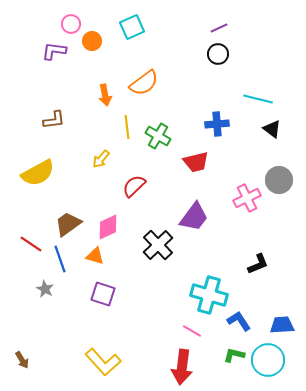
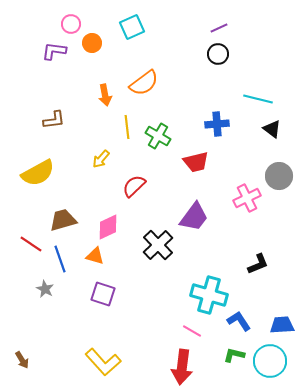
orange circle: moved 2 px down
gray circle: moved 4 px up
brown trapezoid: moved 5 px left, 4 px up; rotated 20 degrees clockwise
cyan circle: moved 2 px right, 1 px down
